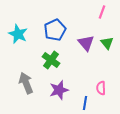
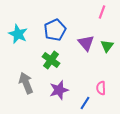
green triangle: moved 3 px down; rotated 16 degrees clockwise
blue line: rotated 24 degrees clockwise
